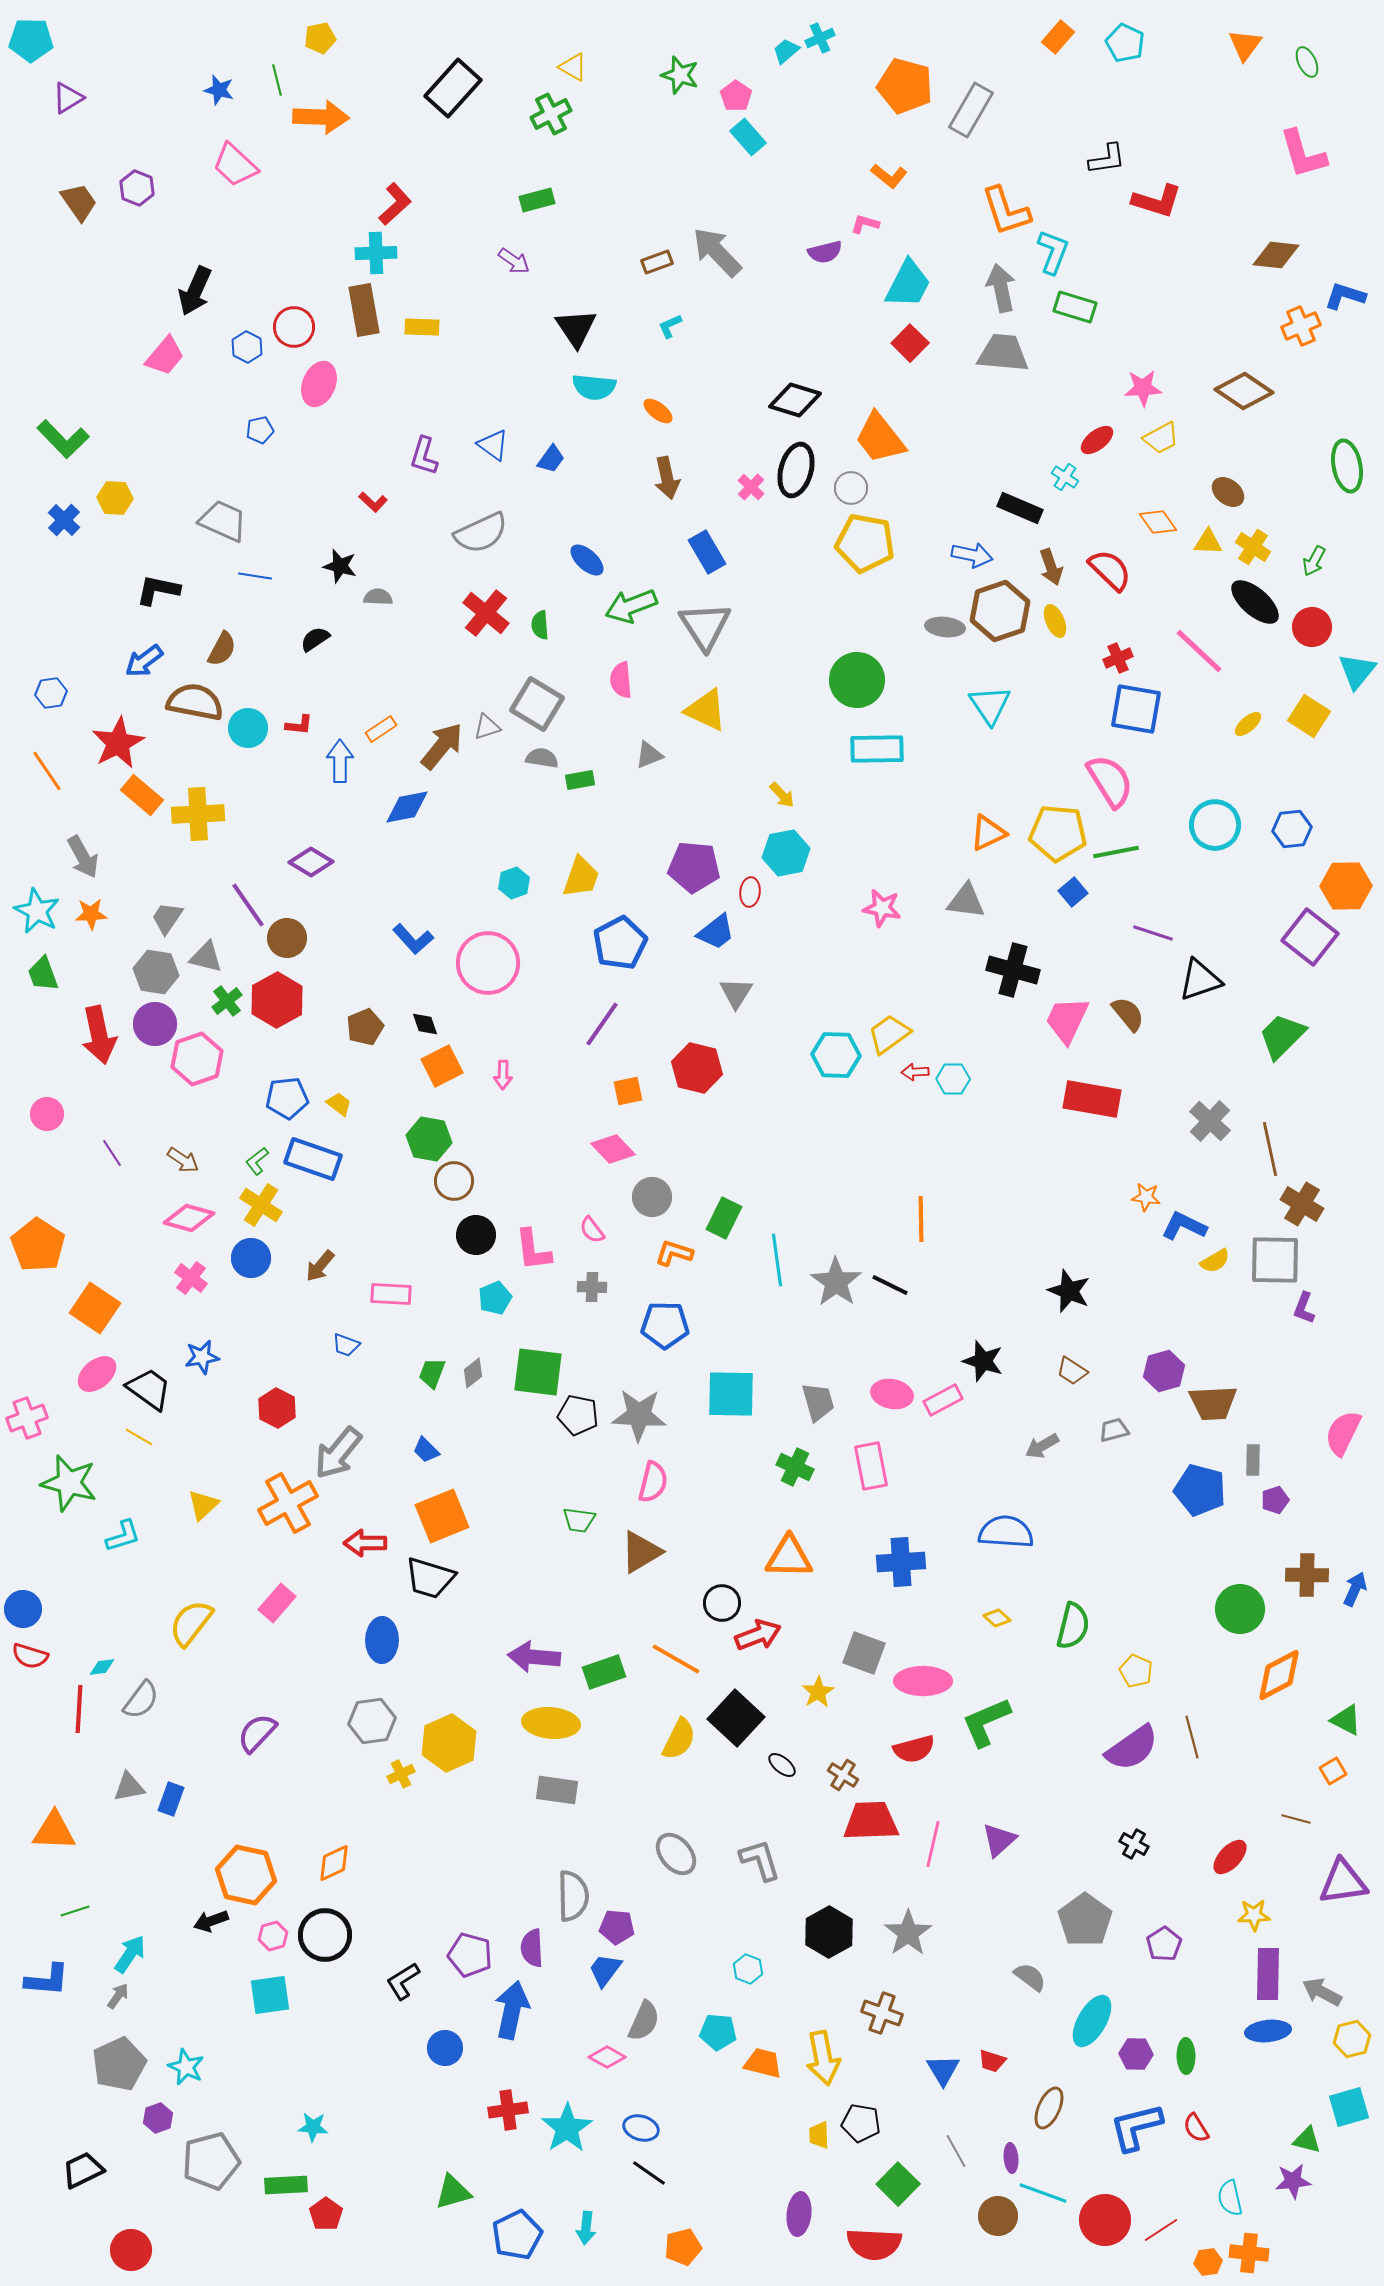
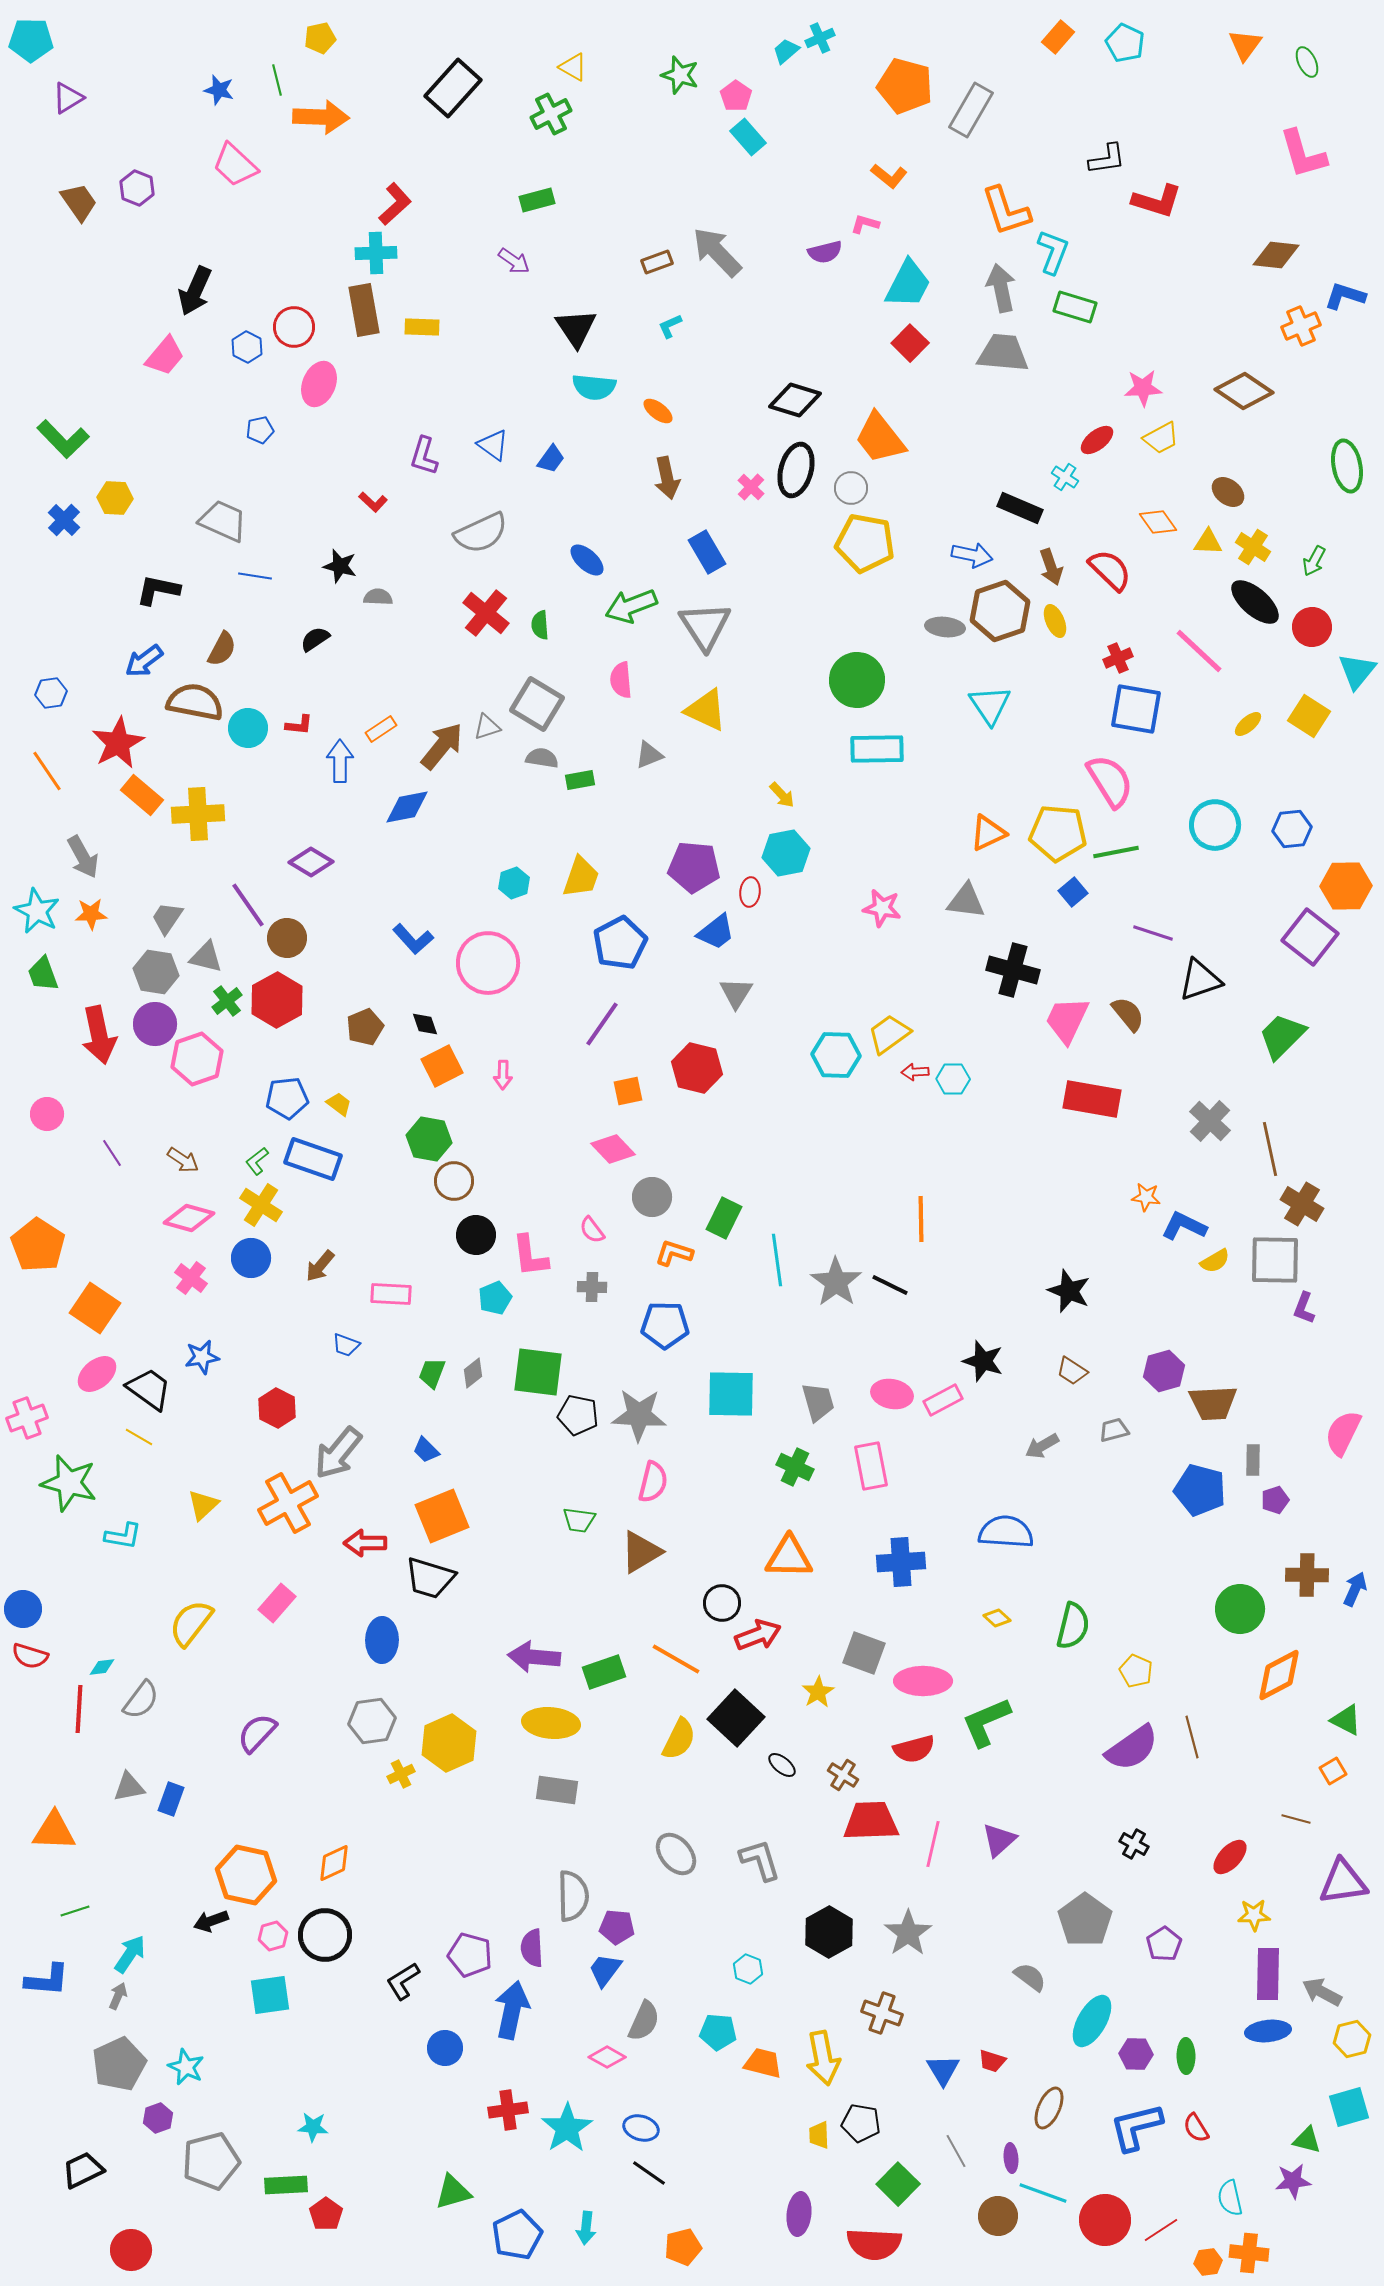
pink L-shape at (533, 1250): moved 3 px left, 6 px down
cyan L-shape at (123, 1536): rotated 27 degrees clockwise
gray arrow at (118, 1996): rotated 12 degrees counterclockwise
